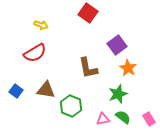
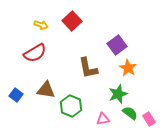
red square: moved 16 px left, 8 px down; rotated 12 degrees clockwise
blue square: moved 4 px down
green semicircle: moved 7 px right, 4 px up
